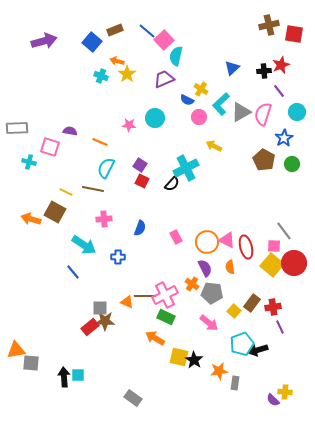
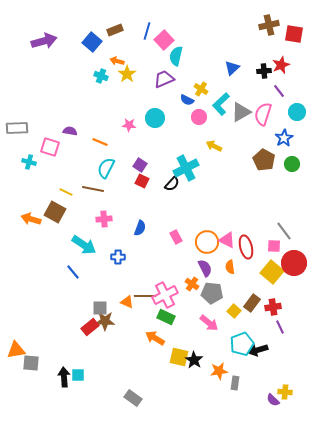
blue line at (147, 31): rotated 66 degrees clockwise
yellow square at (272, 265): moved 7 px down
